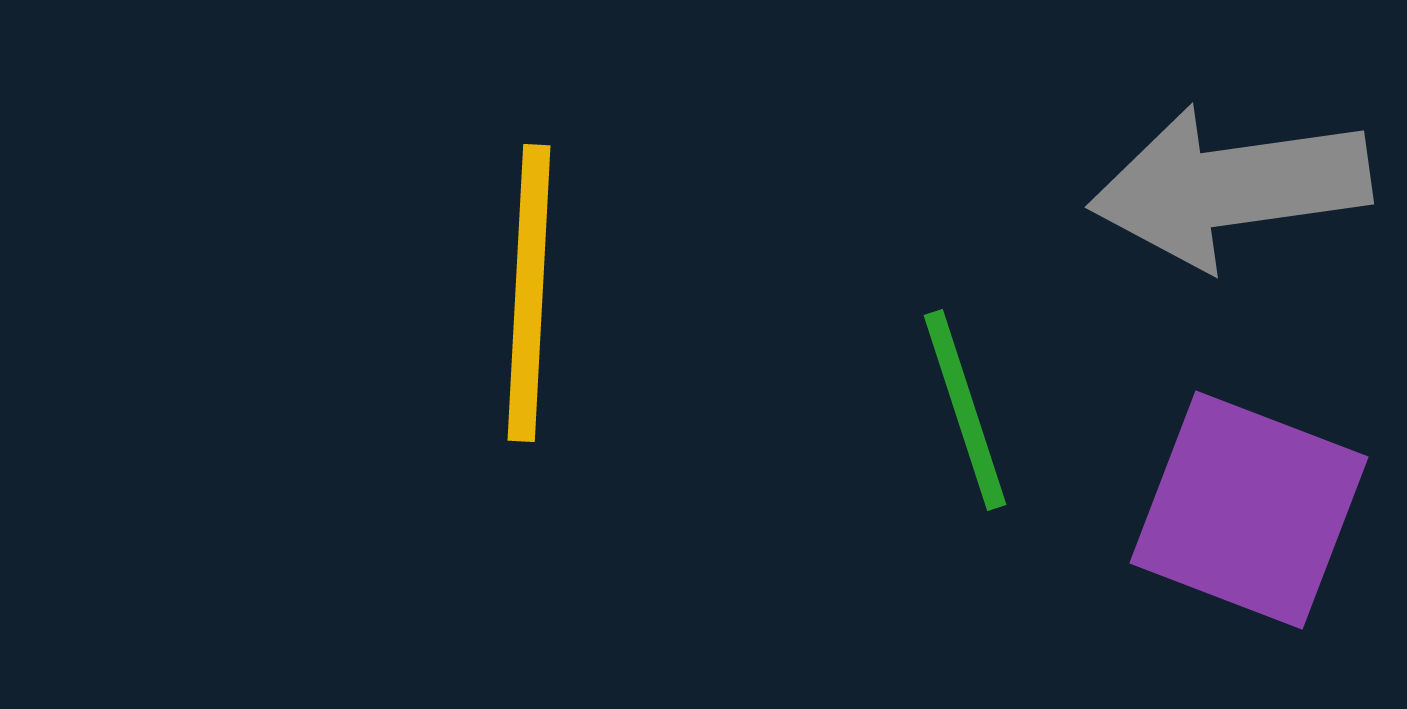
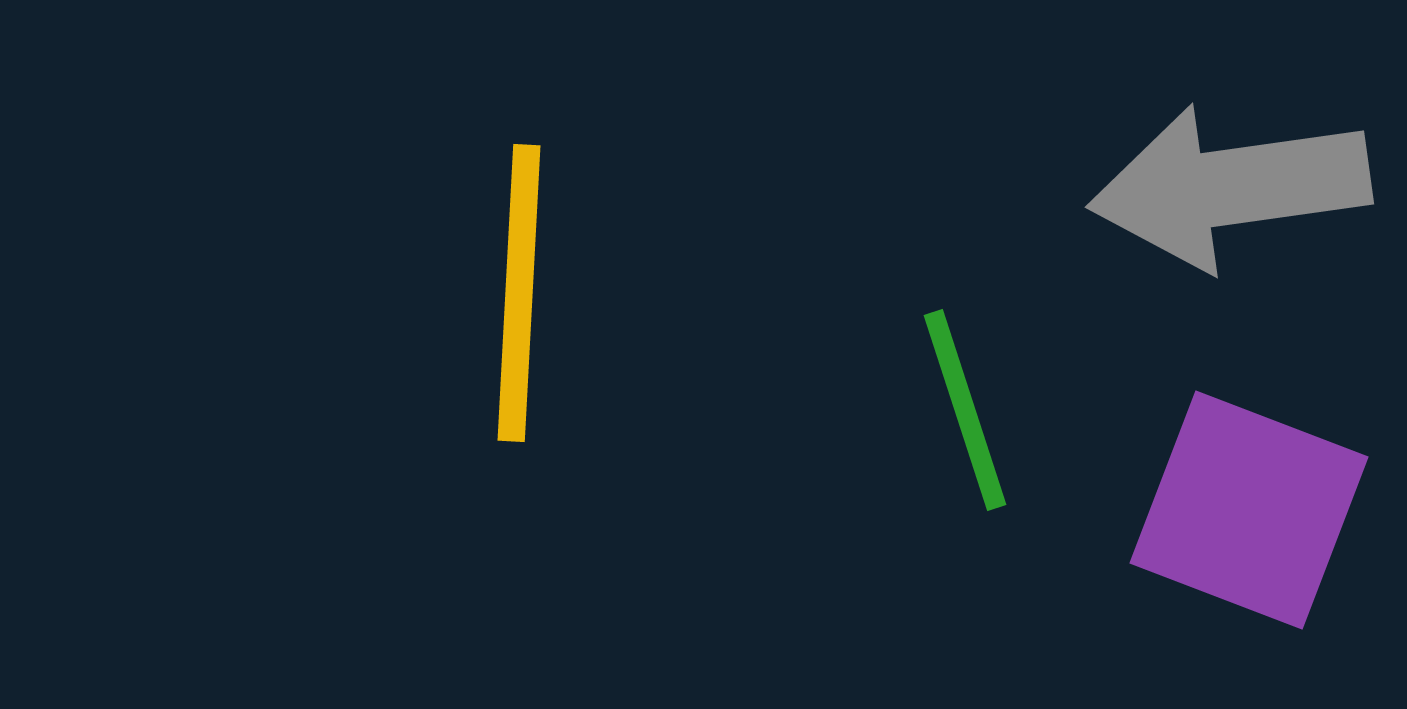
yellow line: moved 10 px left
